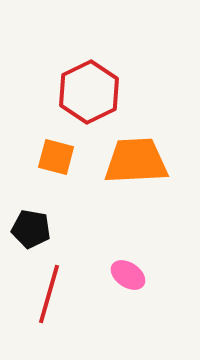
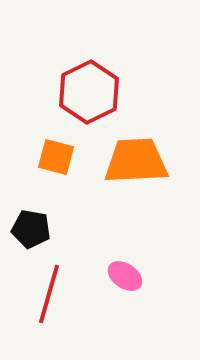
pink ellipse: moved 3 px left, 1 px down
